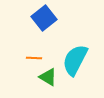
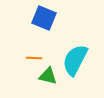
blue square: rotated 30 degrees counterclockwise
green triangle: moved 1 px up; rotated 18 degrees counterclockwise
